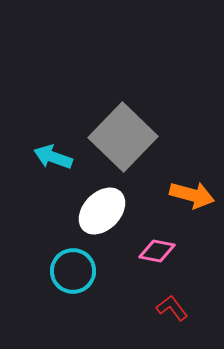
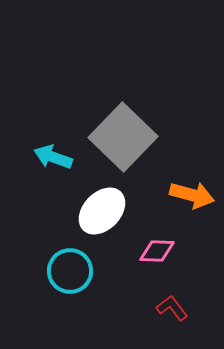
pink diamond: rotated 9 degrees counterclockwise
cyan circle: moved 3 px left
